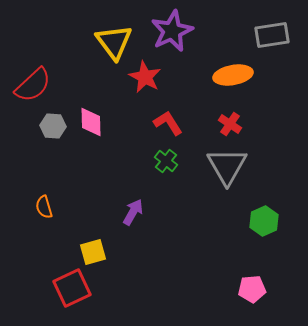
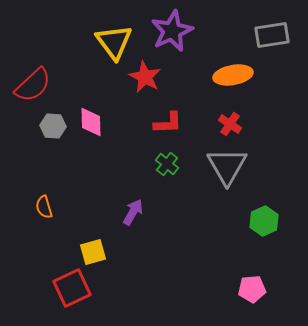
red L-shape: rotated 120 degrees clockwise
green cross: moved 1 px right, 3 px down
